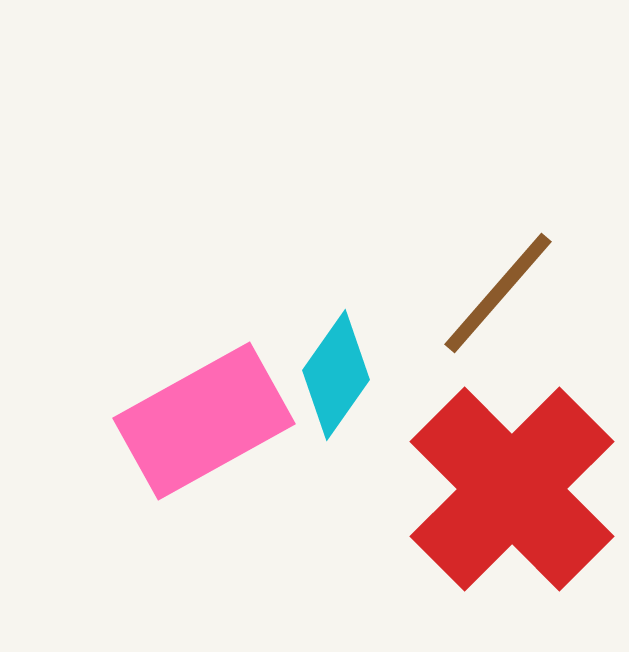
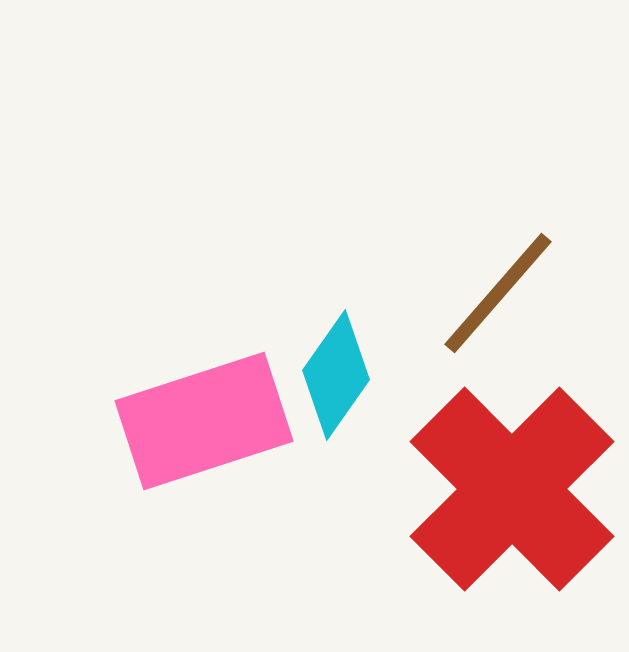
pink rectangle: rotated 11 degrees clockwise
